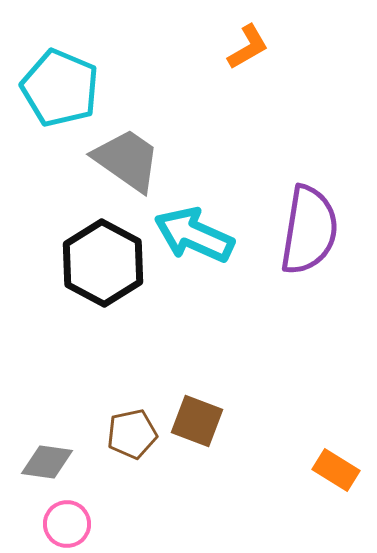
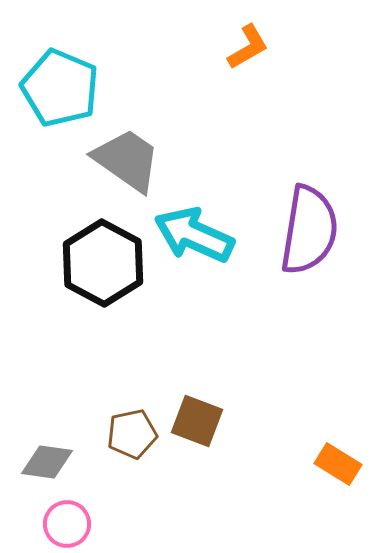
orange rectangle: moved 2 px right, 6 px up
